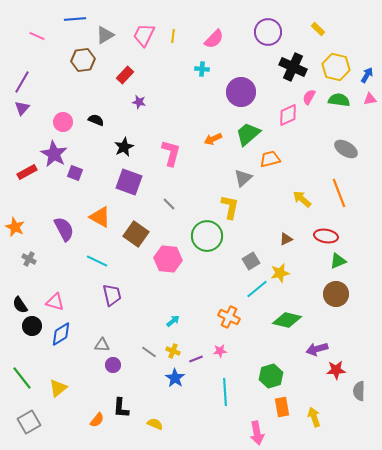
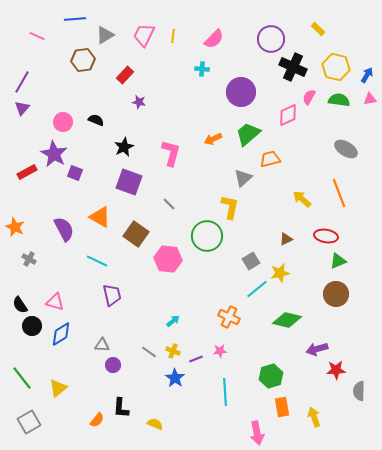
purple circle at (268, 32): moved 3 px right, 7 px down
